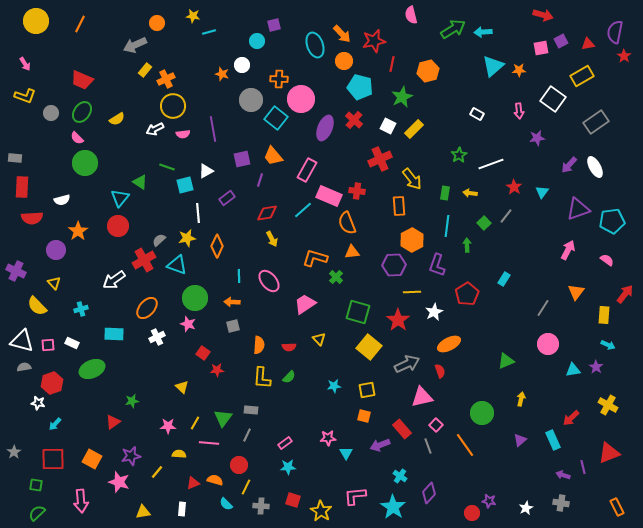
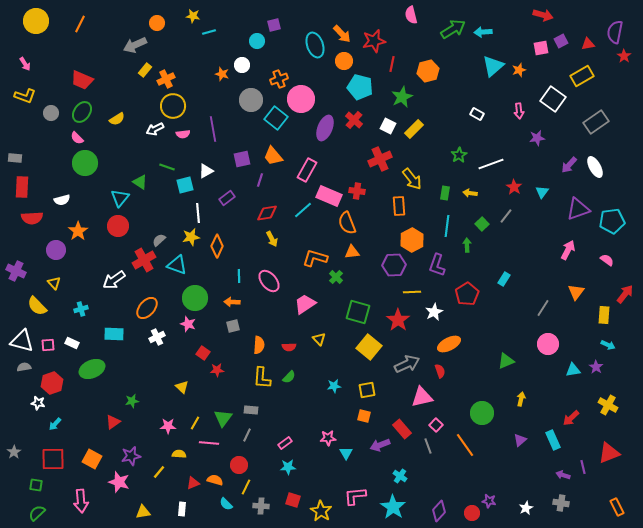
orange star at (519, 70): rotated 16 degrees counterclockwise
orange cross at (279, 79): rotated 24 degrees counterclockwise
green square at (484, 223): moved 2 px left, 1 px down
yellow star at (187, 238): moved 4 px right, 1 px up
yellow line at (157, 472): moved 2 px right
purple diamond at (429, 493): moved 10 px right, 18 px down
